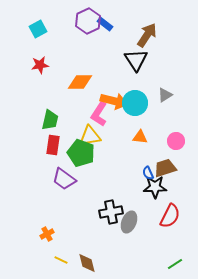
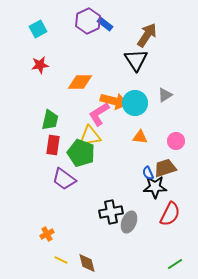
pink L-shape: rotated 25 degrees clockwise
red semicircle: moved 2 px up
